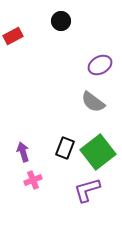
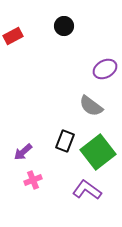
black circle: moved 3 px right, 5 px down
purple ellipse: moved 5 px right, 4 px down
gray semicircle: moved 2 px left, 4 px down
black rectangle: moved 7 px up
purple arrow: rotated 114 degrees counterclockwise
purple L-shape: rotated 52 degrees clockwise
